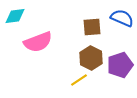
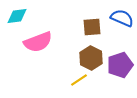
cyan diamond: moved 2 px right
